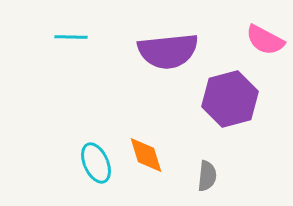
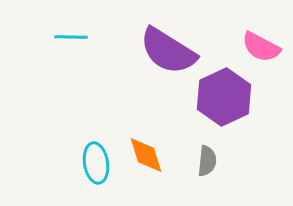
pink semicircle: moved 4 px left, 7 px down
purple semicircle: rotated 38 degrees clockwise
purple hexagon: moved 6 px left, 2 px up; rotated 10 degrees counterclockwise
cyan ellipse: rotated 15 degrees clockwise
gray semicircle: moved 15 px up
